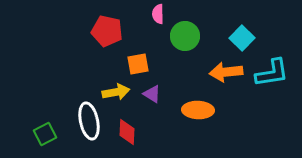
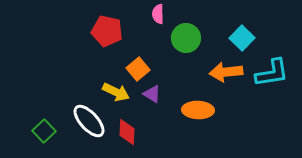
green circle: moved 1 px right, 2 px down
orange square: moved 5 px down; rotated 30 degrees counterclockwise
yellow arrow: rotated 36 degrees clockwise
white ellipse: rotated 30 degrees counterclockwise
green square: moved 1 px left, 3 px up; rotated 15 degrees counterclockwise
